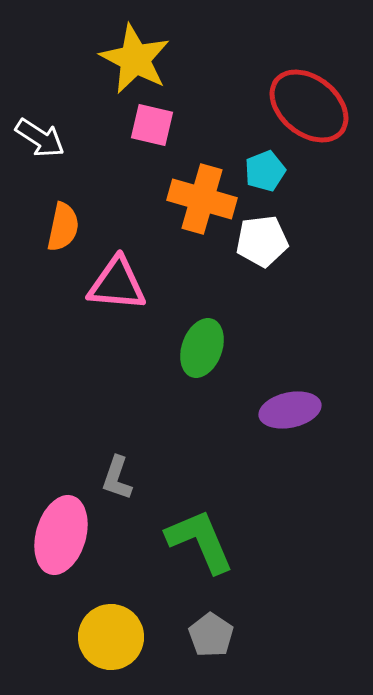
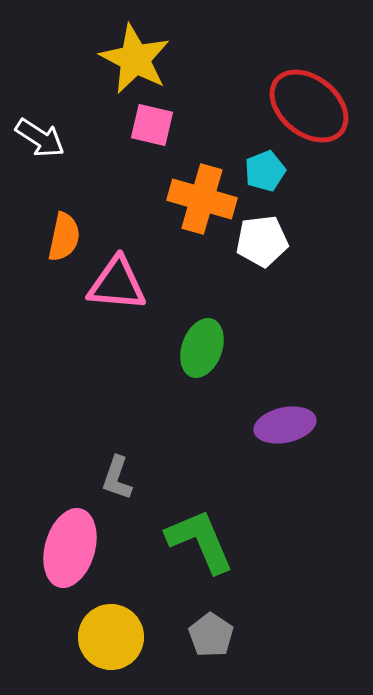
orange semicircle: moved 1 px right, 10 px down
purple ellipse: moved 5 px left, 15 px down
pink ellipse: moved 9 px right, 13 px down
